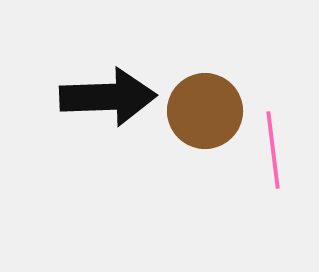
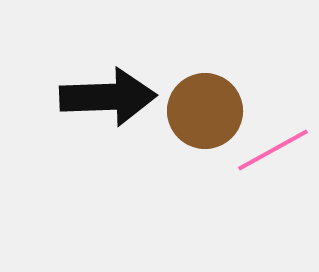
pink line: rotated 68 degrees clockwise
